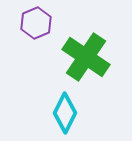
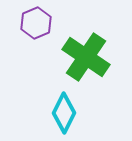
cyan diamond: moved 1 px left
